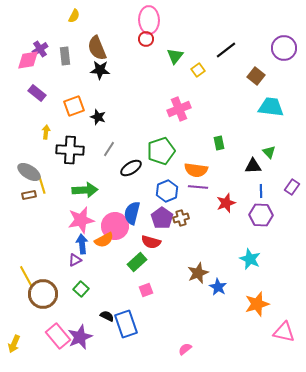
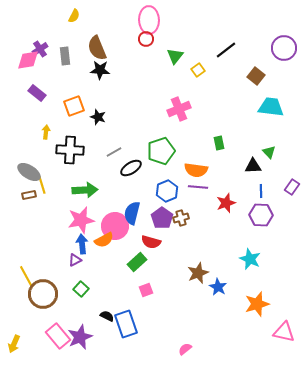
gray line at (109, 149): moved 5 px right, 3 px down; rotated 28 degrees clockwise
